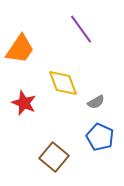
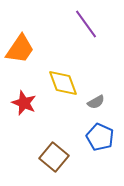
purple line: moved 5 px right, 5 px up
